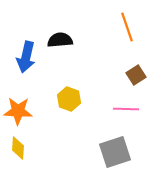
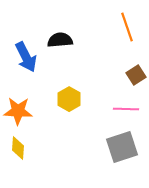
blue arrow: rotated 40 degrees counterclockwise
yellow hexagon: rotated 10 degrees clockwise
gray square: moved 7 px right, 5 px up
